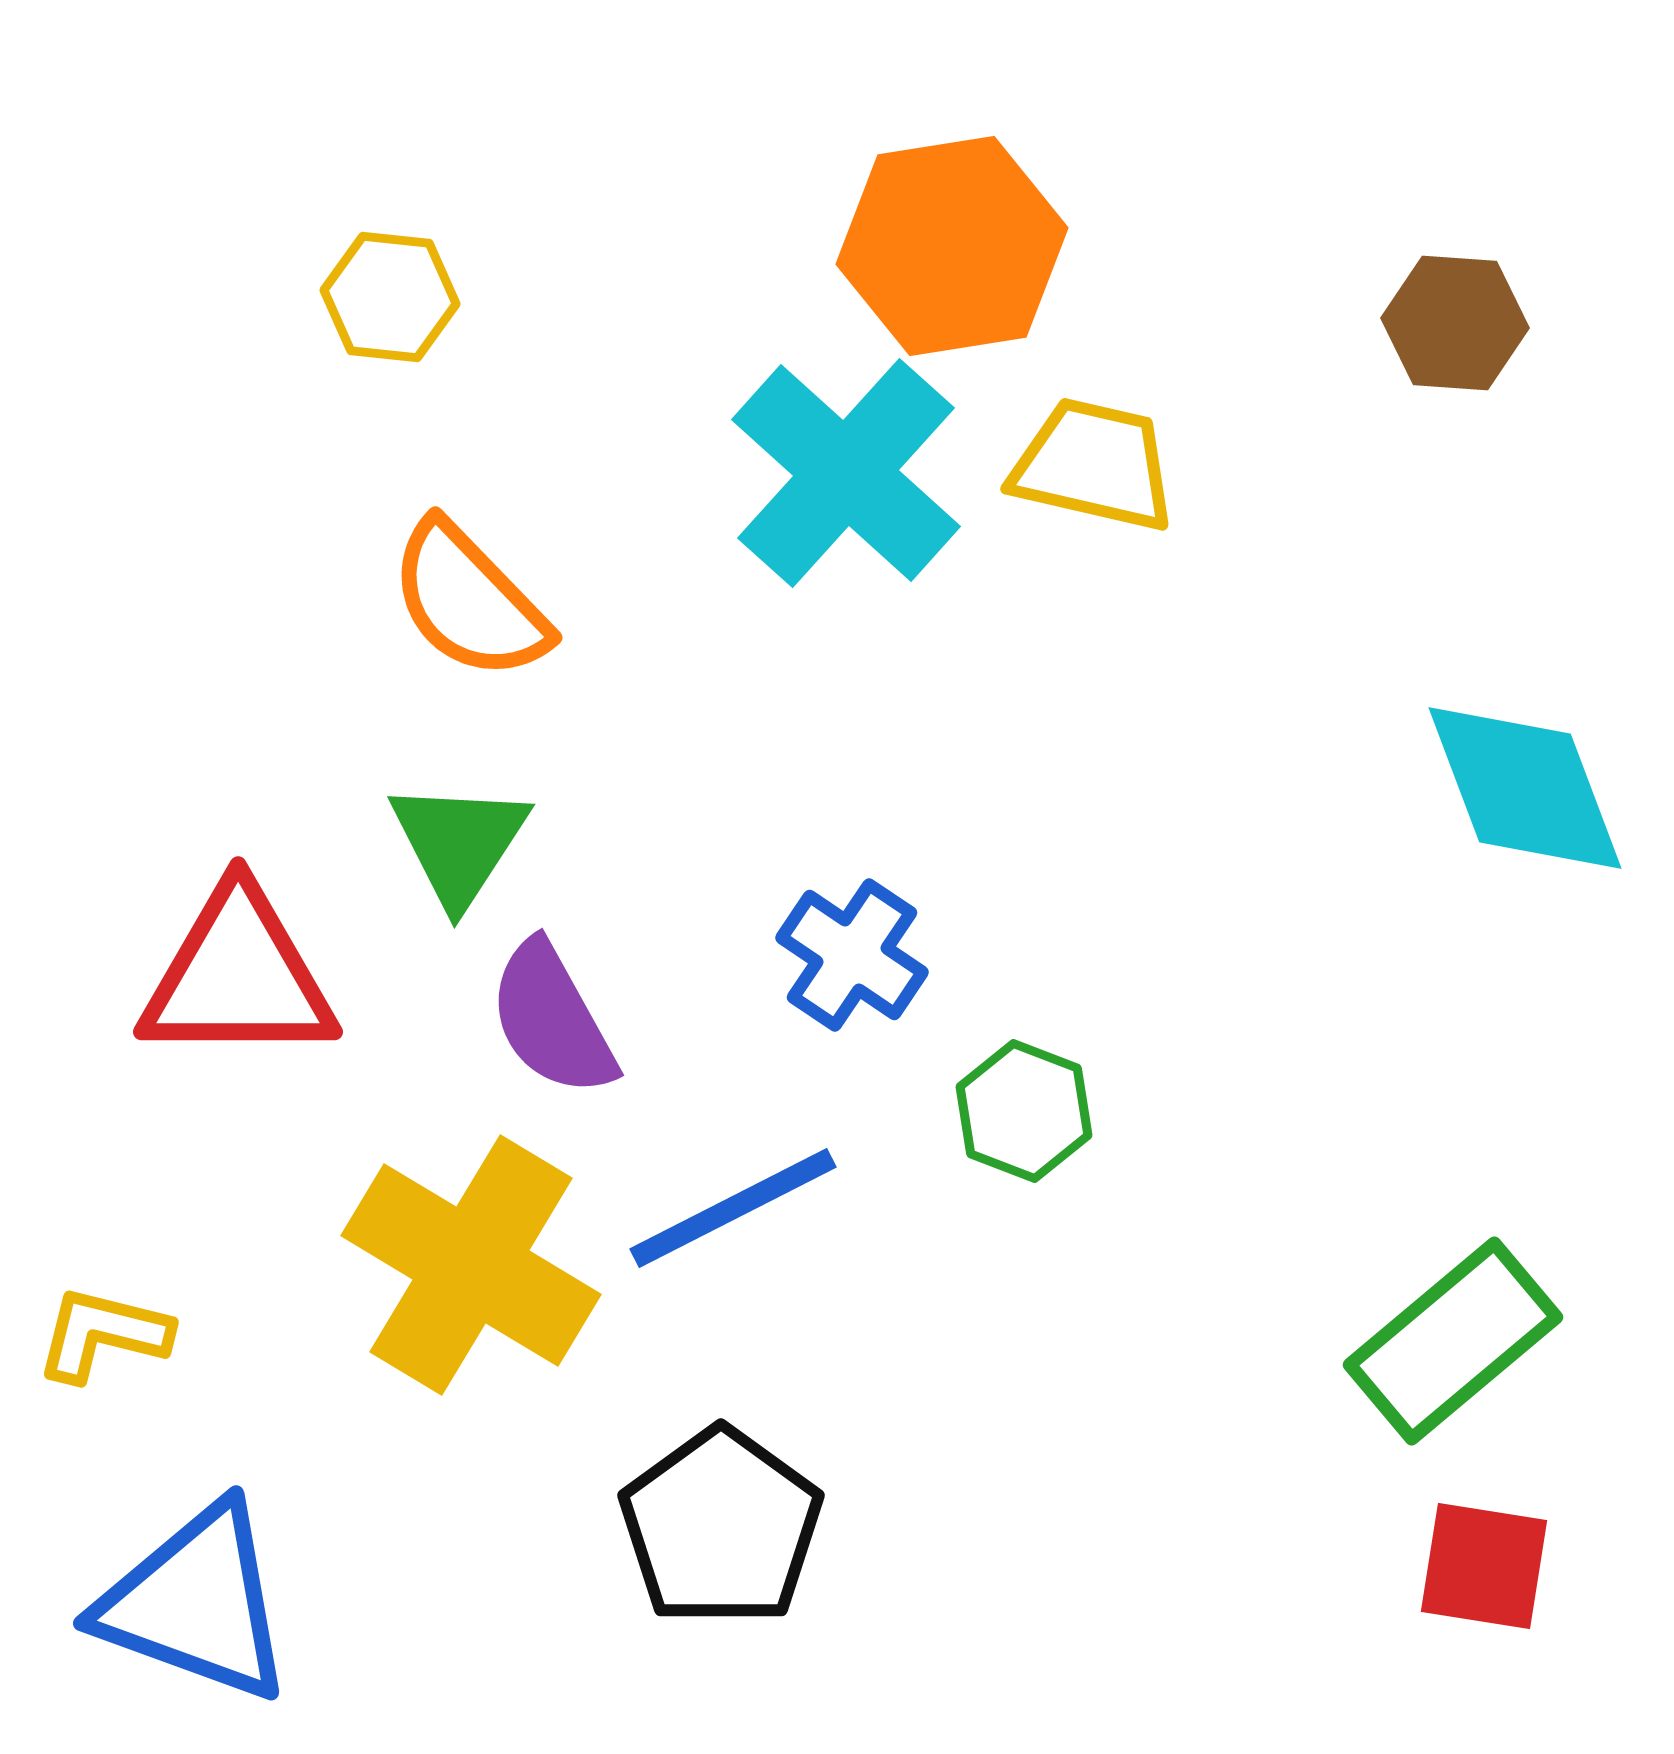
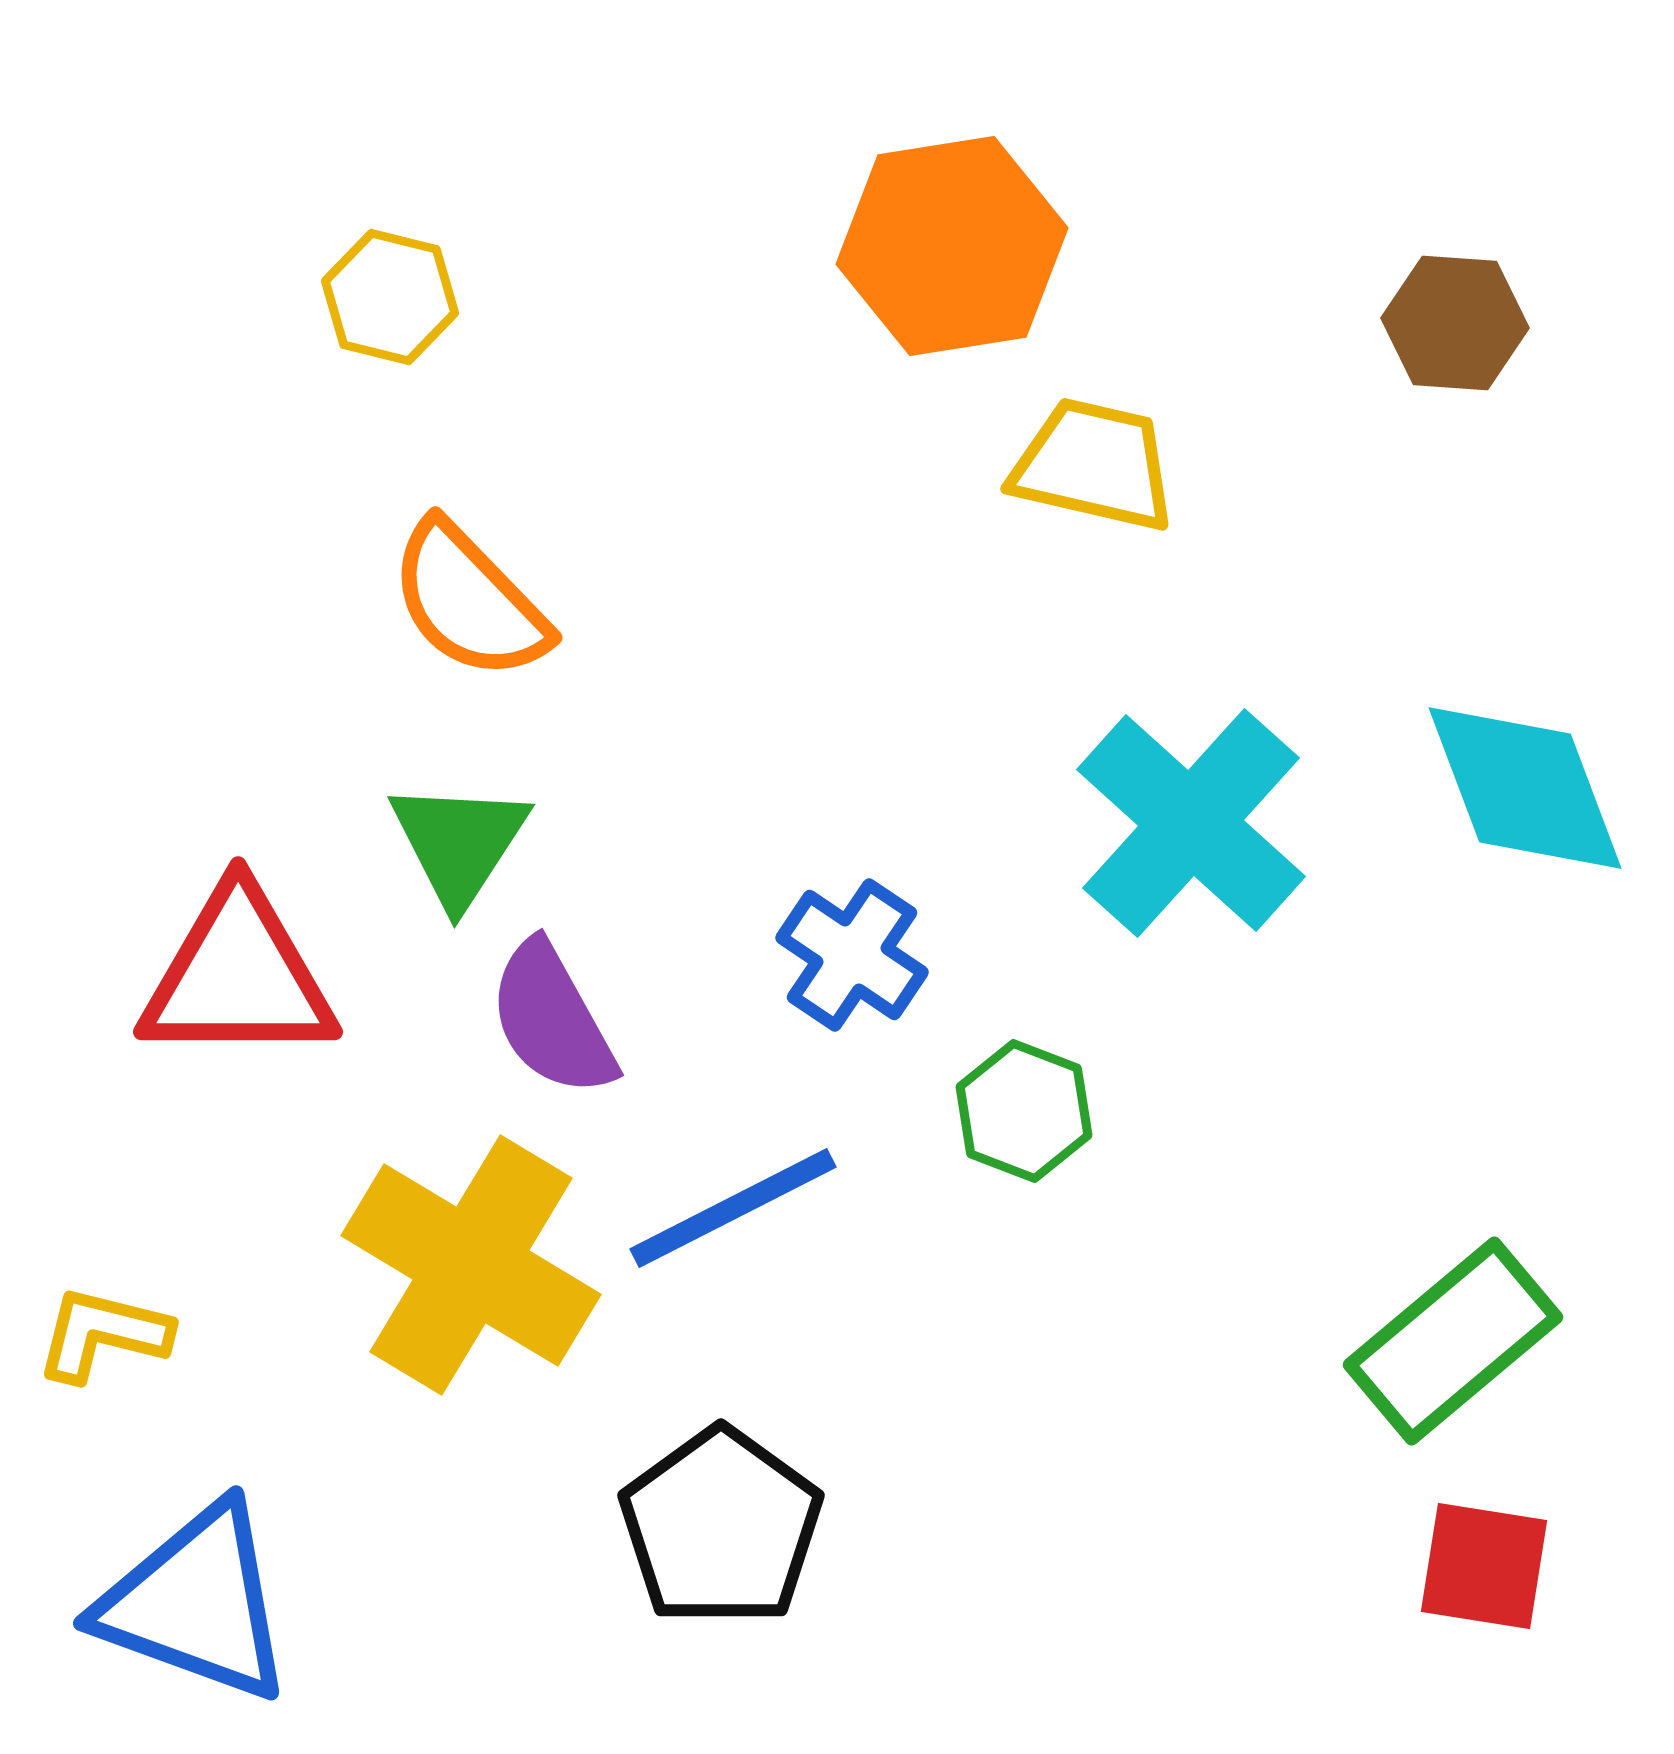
yellow hexagon: rotated 8 degrees clockwise
cyan cross: moved 345 px right, 350 px down
